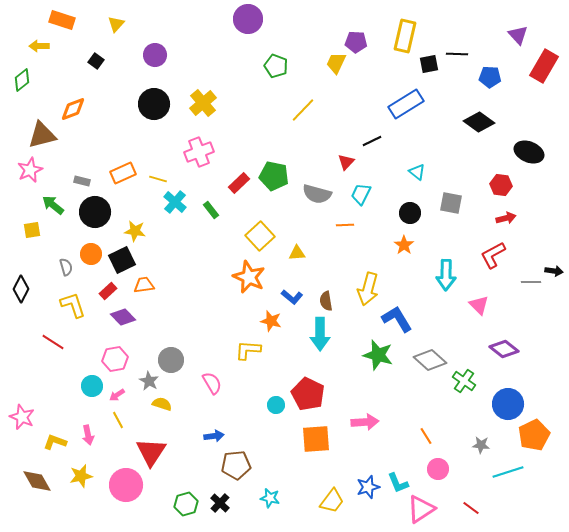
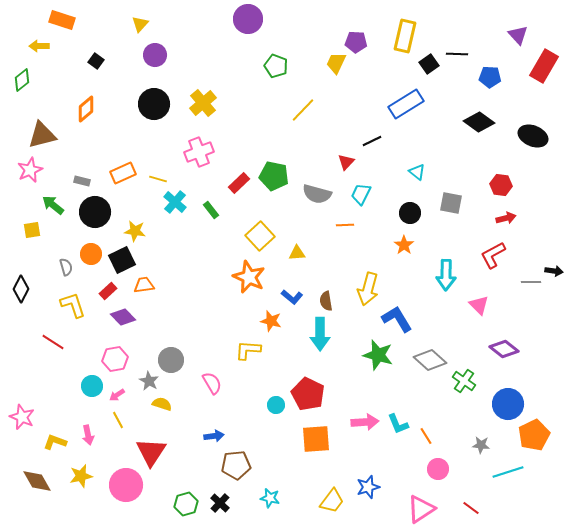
yellow triangle at (116, 24): moved 24 px right
black square at (429, 64): rotated 24 degrees counterclockwise
orange diamond at (73, 109): moved 13 px right; rotated 20 degrees counterclockwise
black ellipse at (529, 152): moved 4 px right, 16 px up
cyan L-shape at (398, 483): moved 59 px up
